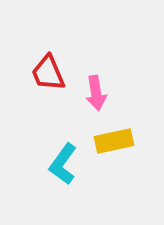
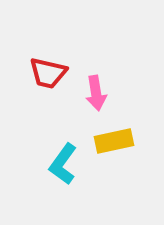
red trapezoid: rotated 54 degrees counterclockwise
